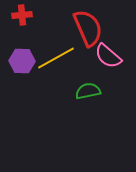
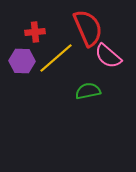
red cross: moved 13 px right, 17 px down
yellow line: rotated 12 degrees counterclockwise
